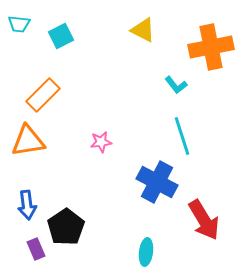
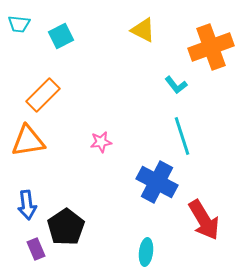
orange cross: rotated 9 degrees counterclockwise
